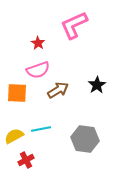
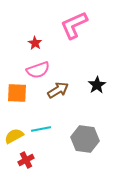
red star: moved 3 px left
